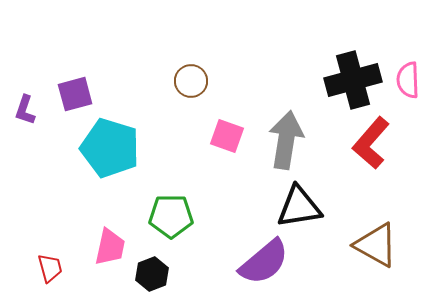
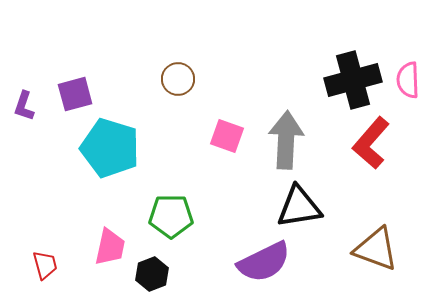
brown circle: moved 13 px left, 2 px up
purple L-shape: moved 1 px left, 4 px up
gray arrow: rotated 6 degrees counterclockwise
brown triangle: moved 4 px down; rotated 9 degrees counterclockwise
purple semicircle: rotated 14 degrees clockwise
red trapezoid: moved 5 px left, 3 px up
